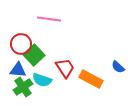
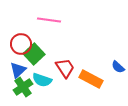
pink line: moved 1 px down
green square: moved 1 px up
blue triangle: rotated 48 degrees counterclockwise
